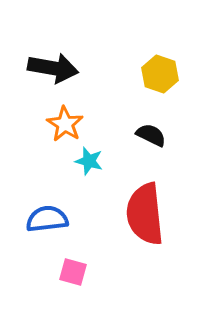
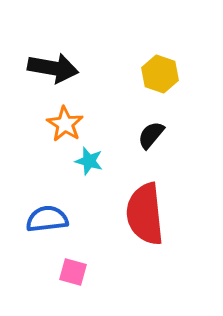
black semicircle: rotated 76 degrees counterclockwise
